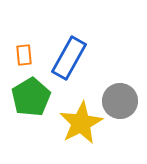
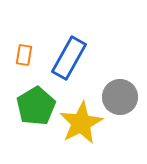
orange rectangle: rotated 15 degrees clockwise
green pentagon: moved 5 px right, 9 px down
gray circle: moved 4 px up
